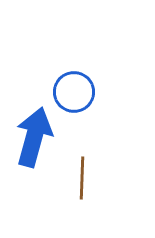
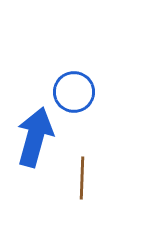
blue arrow: moved 1 px right
